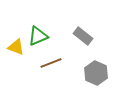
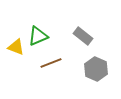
gray hexagon: moved 4 px up
